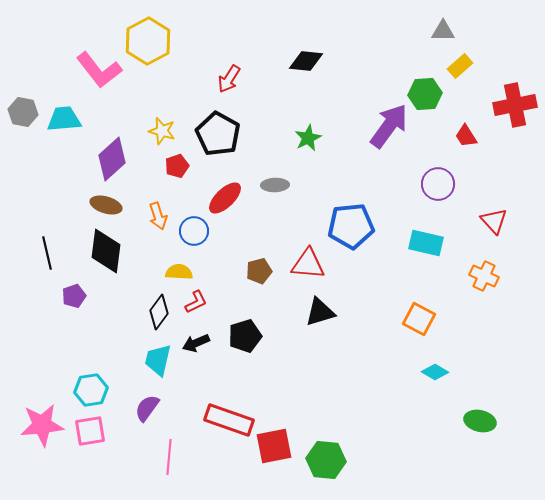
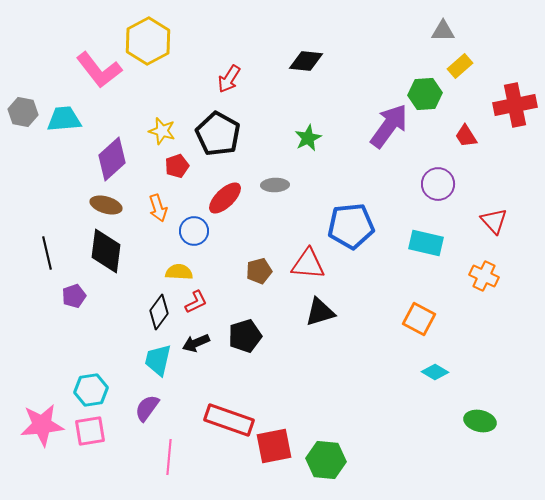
orange arrow at (158, 216): moved 8 px up
